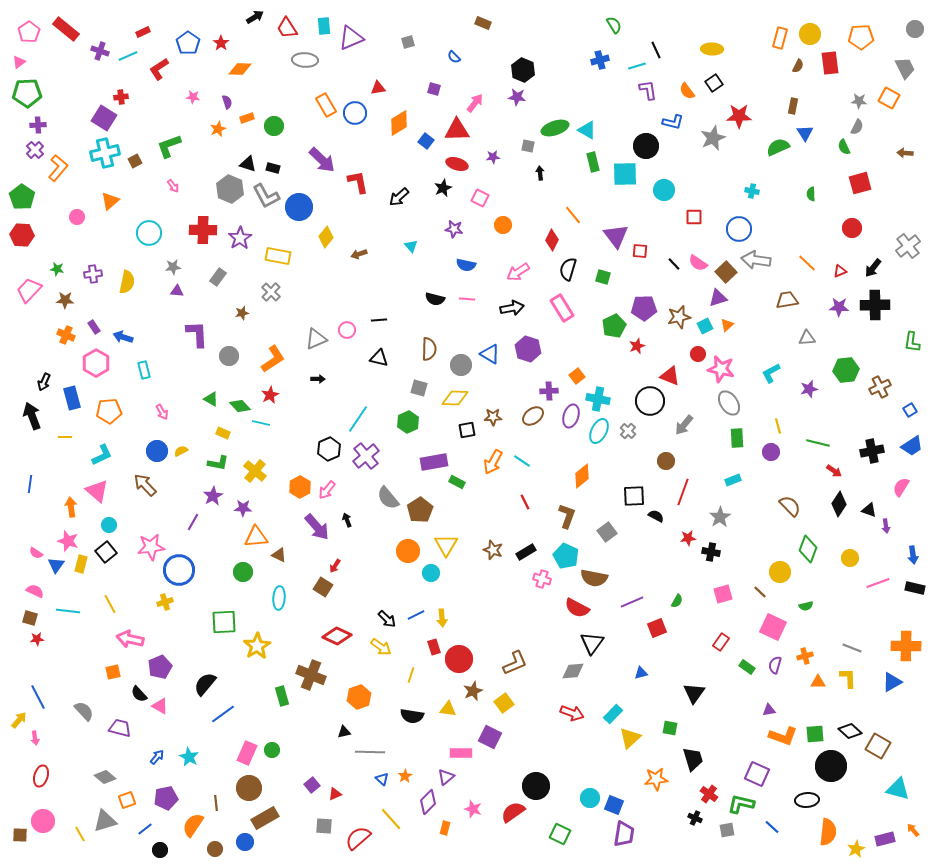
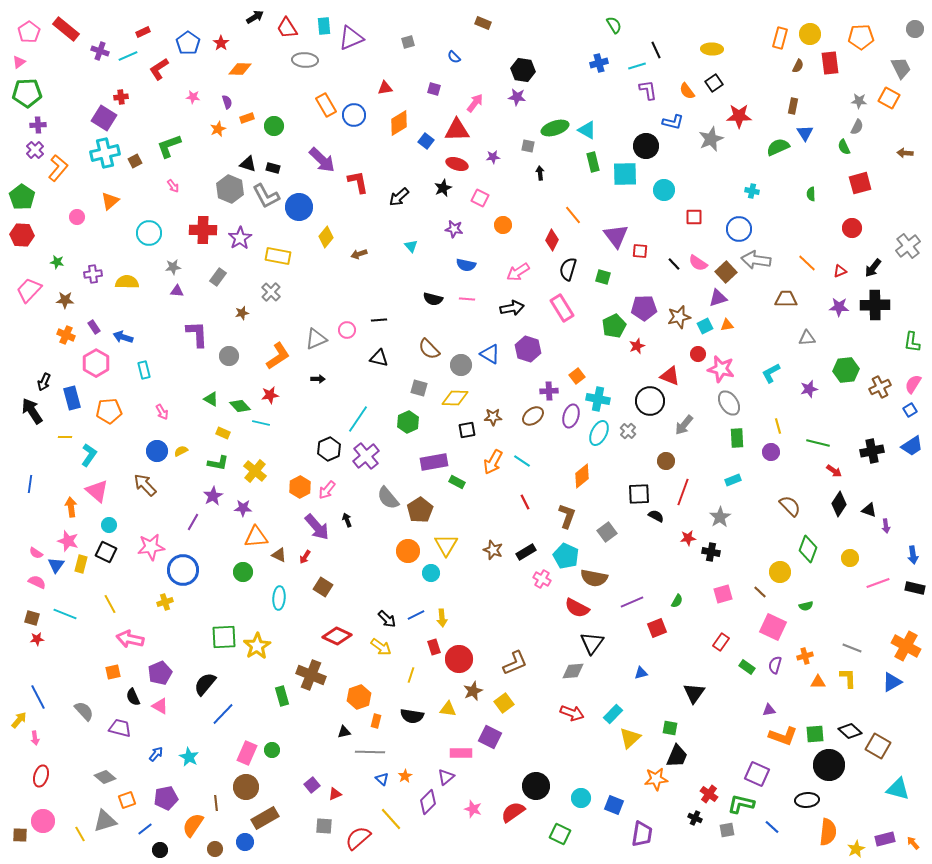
blue cross at (600, 60): moved 1 px left, 3 px down
gray trapezoid at (905, 68): moved 4 px left
black hexagon at (523, 70): rotated 15 degrees counterclockwise
red triangle at (378, 88): moved 7 px right
blue circle at (355, 113): moved 1 px left, 2 px down
gray star at (713, 138): moved 2 px left, 1 px down
green star at (57, 269): moved 7 px up
yellow semicircle at (127, 282): rotated 100 degrees counterclockwise
black semicircle at (435, 299): moved 2 px left
brown trapezoid at (787, 300): moved 1 px left, 1 px up; rotated 10 degrees clockwise
orange triangle at (727, 325): rotated 32 degrees clockwise
brown semicircle at (429, 349): rotated 135 degrees clockwise
orange L-shape at (273, 359): moved 5 px right, 3 px up
red star at (270, 395): rotated 18 degrees clockwise
black arrow at (32, 416): moved 5 px up; rotated 12 degrees counterclockwise
cyan ellipse at (599, 431): moved 2 px down
cyan L-shape at (102, 455): moved 13 px left; rotated 30 degrees counterclockwise
pink semicircle at (901, 487): moved 12 px right, 103 px up
black square at (634, 496): moved 5 px right, 2 px up
black square at (106, 552): rotated 25 degrees counterclockwise
red arrow at (335, 566): moved 30 px left, 9 px up
blue circle at (179, 570): moved 4 px right
pink cross at (542, 579): rotated 12 degrees clockwise
pink semicircle at (35, 591): moved 2 px right, 9 px up
cyan line at (68, 611): moved 3 px left, 3 px down; rotated 15 degrees clockwise
brown square at (30, 618): moved 2 px right
green square at (224, 622): moved 15 px down
orange cross at (906, 646): rotated 28 degrees clockwise
purple pentagon at (160, 667): moved 6 px down
black semicircle at (139, 694): moved 6 px left, 3 px down; rotated 18 degrees clockwise
blue line at (223, 714): rotated 10 degrees counterclockwise
blue arrow at (157, 757): moved 1 px left, 3 px up
black trapezoid at (693, 759): moved 16 px left, 3 px up; rotated 40 degrees clockwise
black circle at (831, 766): moved 2 px left, 1 px up
brown circle at (249, 788): moved 3 px left, 1 px up
cyan circle at (590, 798): moved 9 px left
orange rectangle at (445, 828): moved 69 px left, 107 px up
orange arrow at (913, 830): moved 13 px down
purple trapezoid at (624, 834): moved 18 px right
